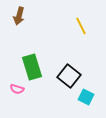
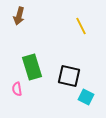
black square: rotated 25 degrees counterclockwise
pink semicircle: rotated 64 degrees clockwise
